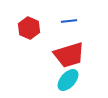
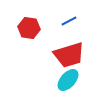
blue line: rotated 21 degrees counterclockwise
red hexagon: rotated 15 degrees counterclockwise
